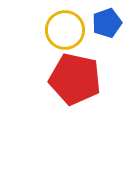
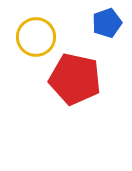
yellow circle: moved 29 px left, 7 px down
